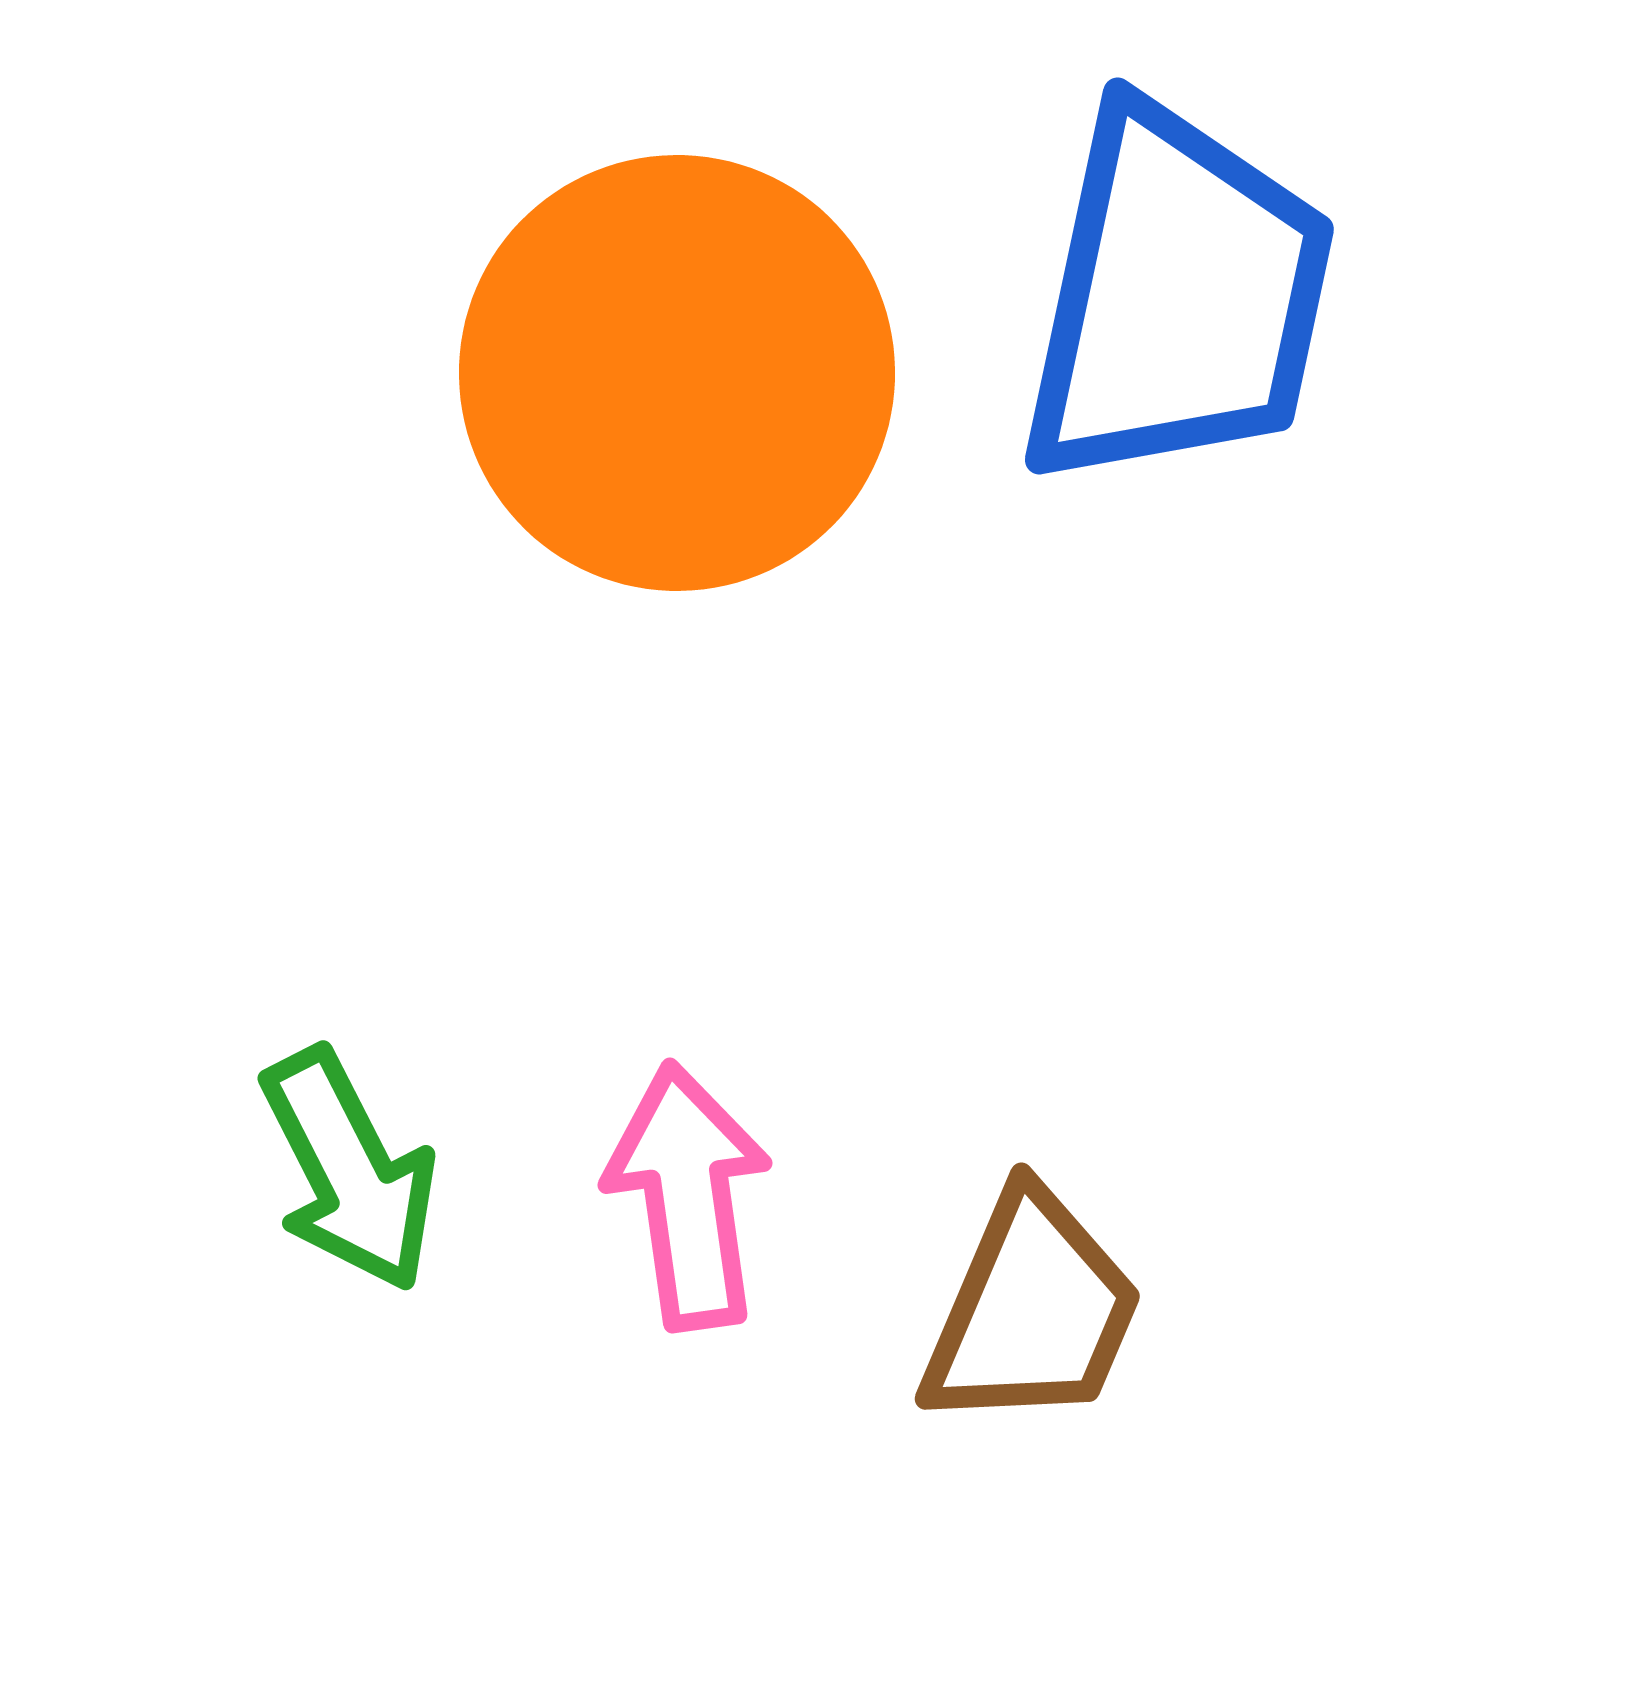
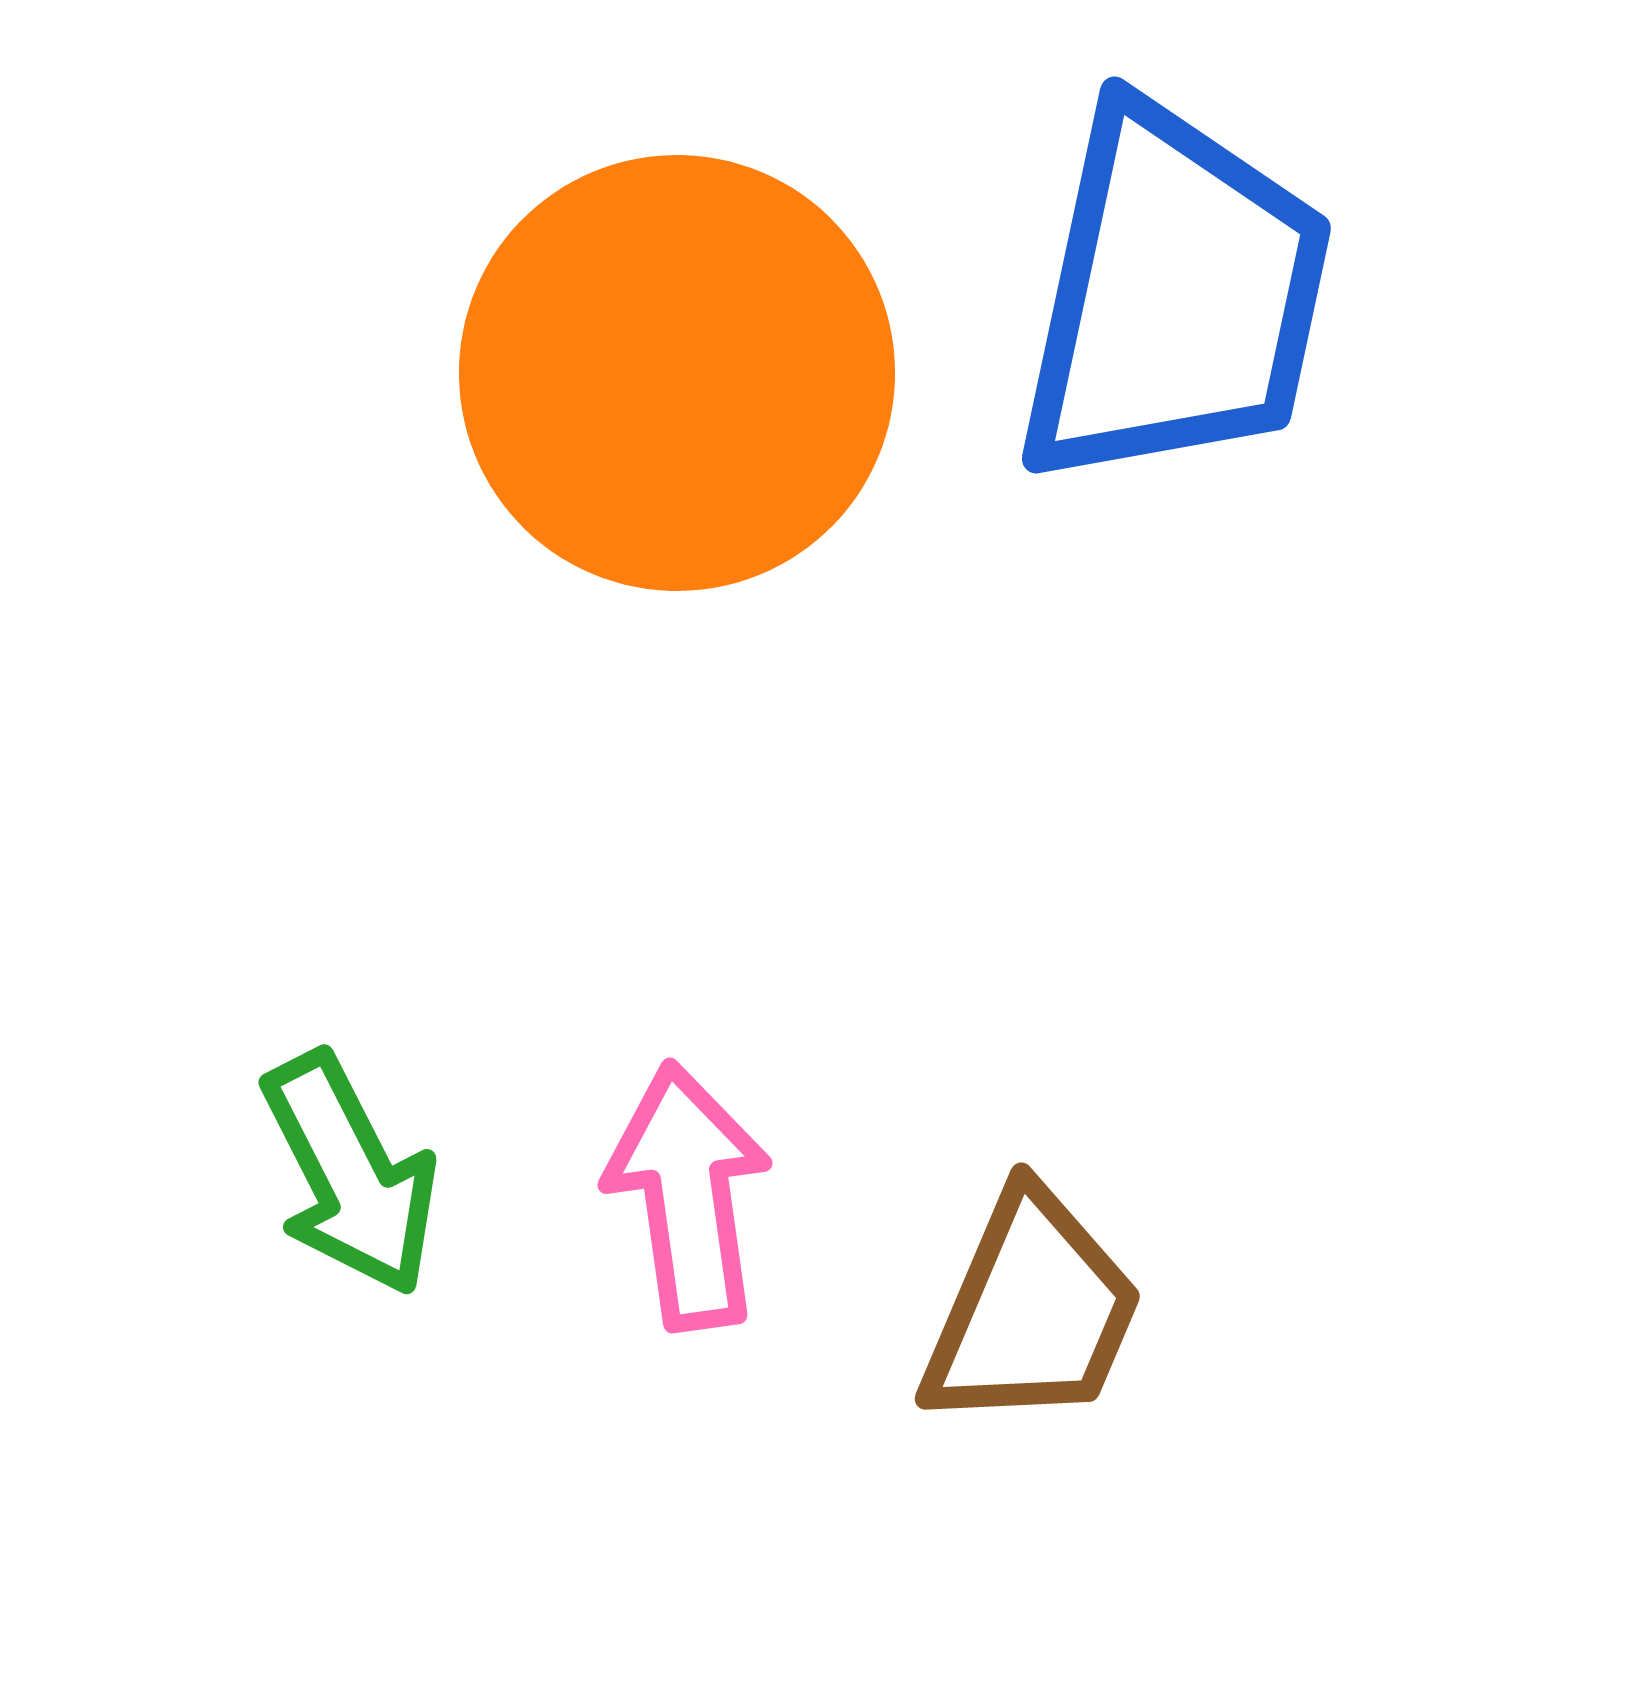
blue trapezoid: moved 3 px left, 1 px up
green arrow: moved 1 px right, 4 px down
